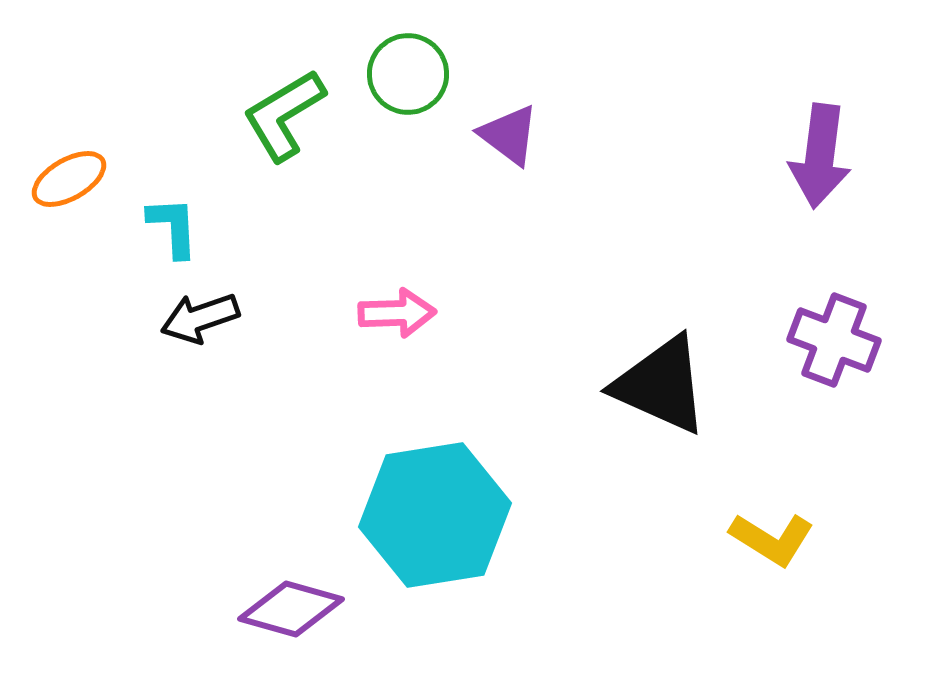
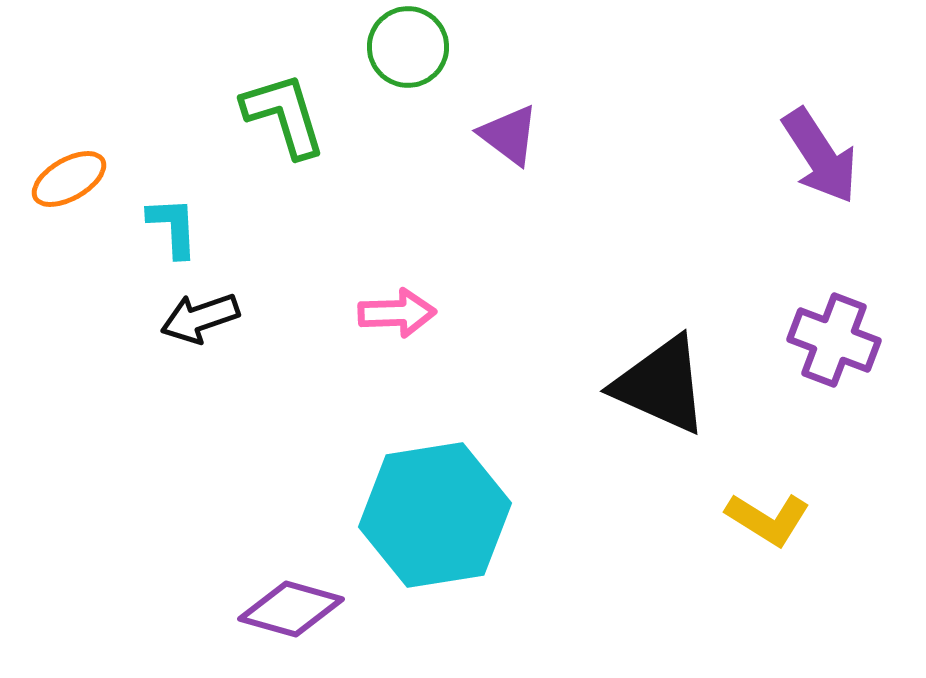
green circle: moved 27 px up
green L-shape: rotated 104 degrees clockwise
purple arrow: rotated 40 degrees counterclockwise
yellow L-shape: moved 4 px left, 20 px up
